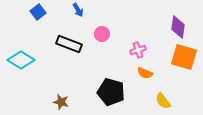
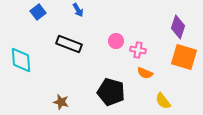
purple diamond: rotated 10 degrees clockwise
pink circle: moved 14 px right, 7 px down
pink cross: rotated 28 degrees clockwise
cyan diamond: rotated 56 degrees clockwise
